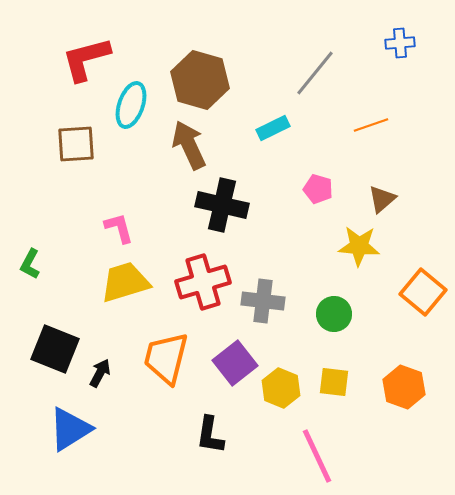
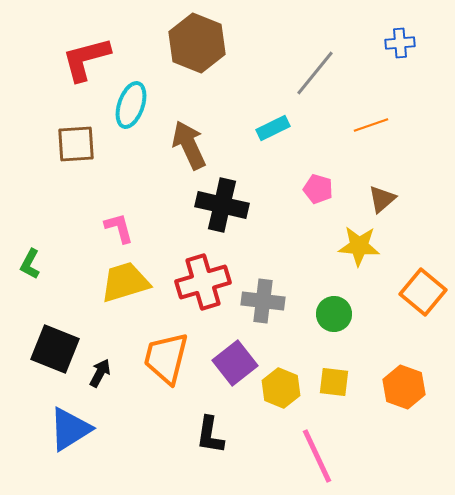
brown hexagon: moved 3 px left, 37 px up; rotated 6 degrees clockwise
